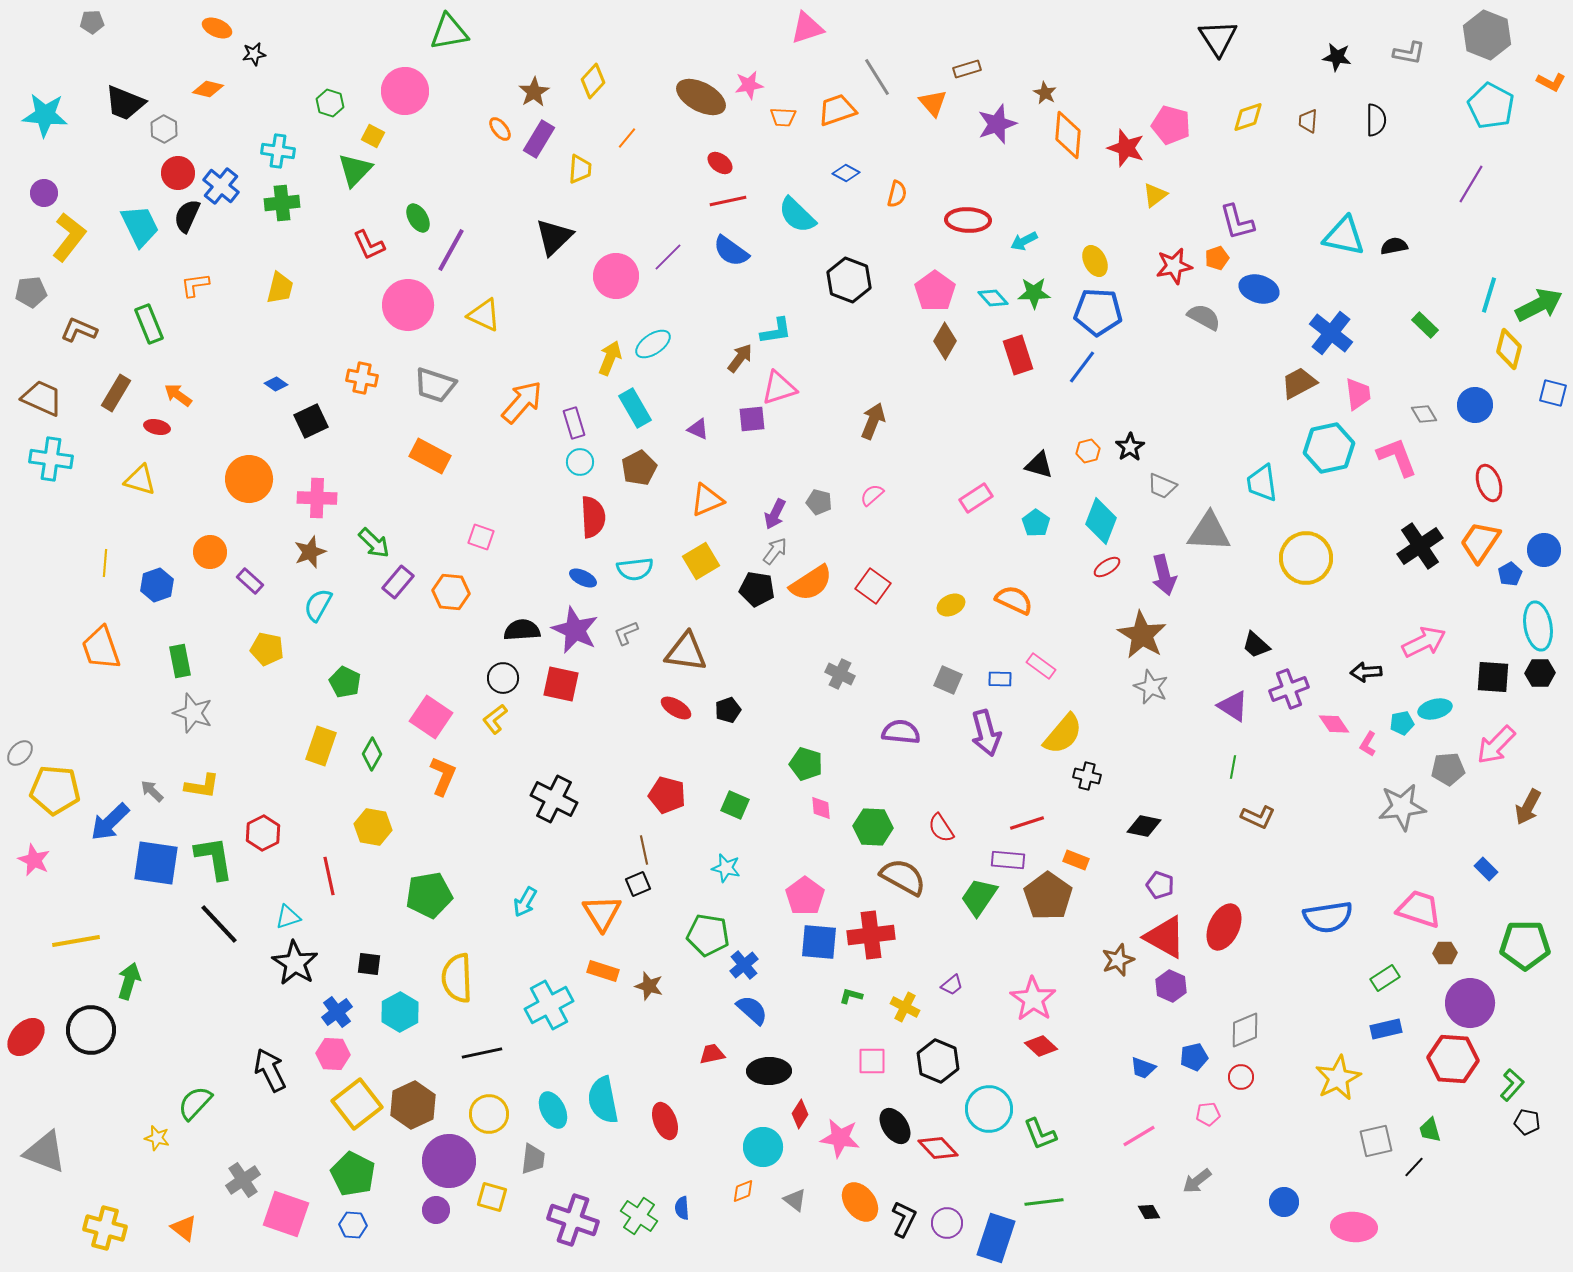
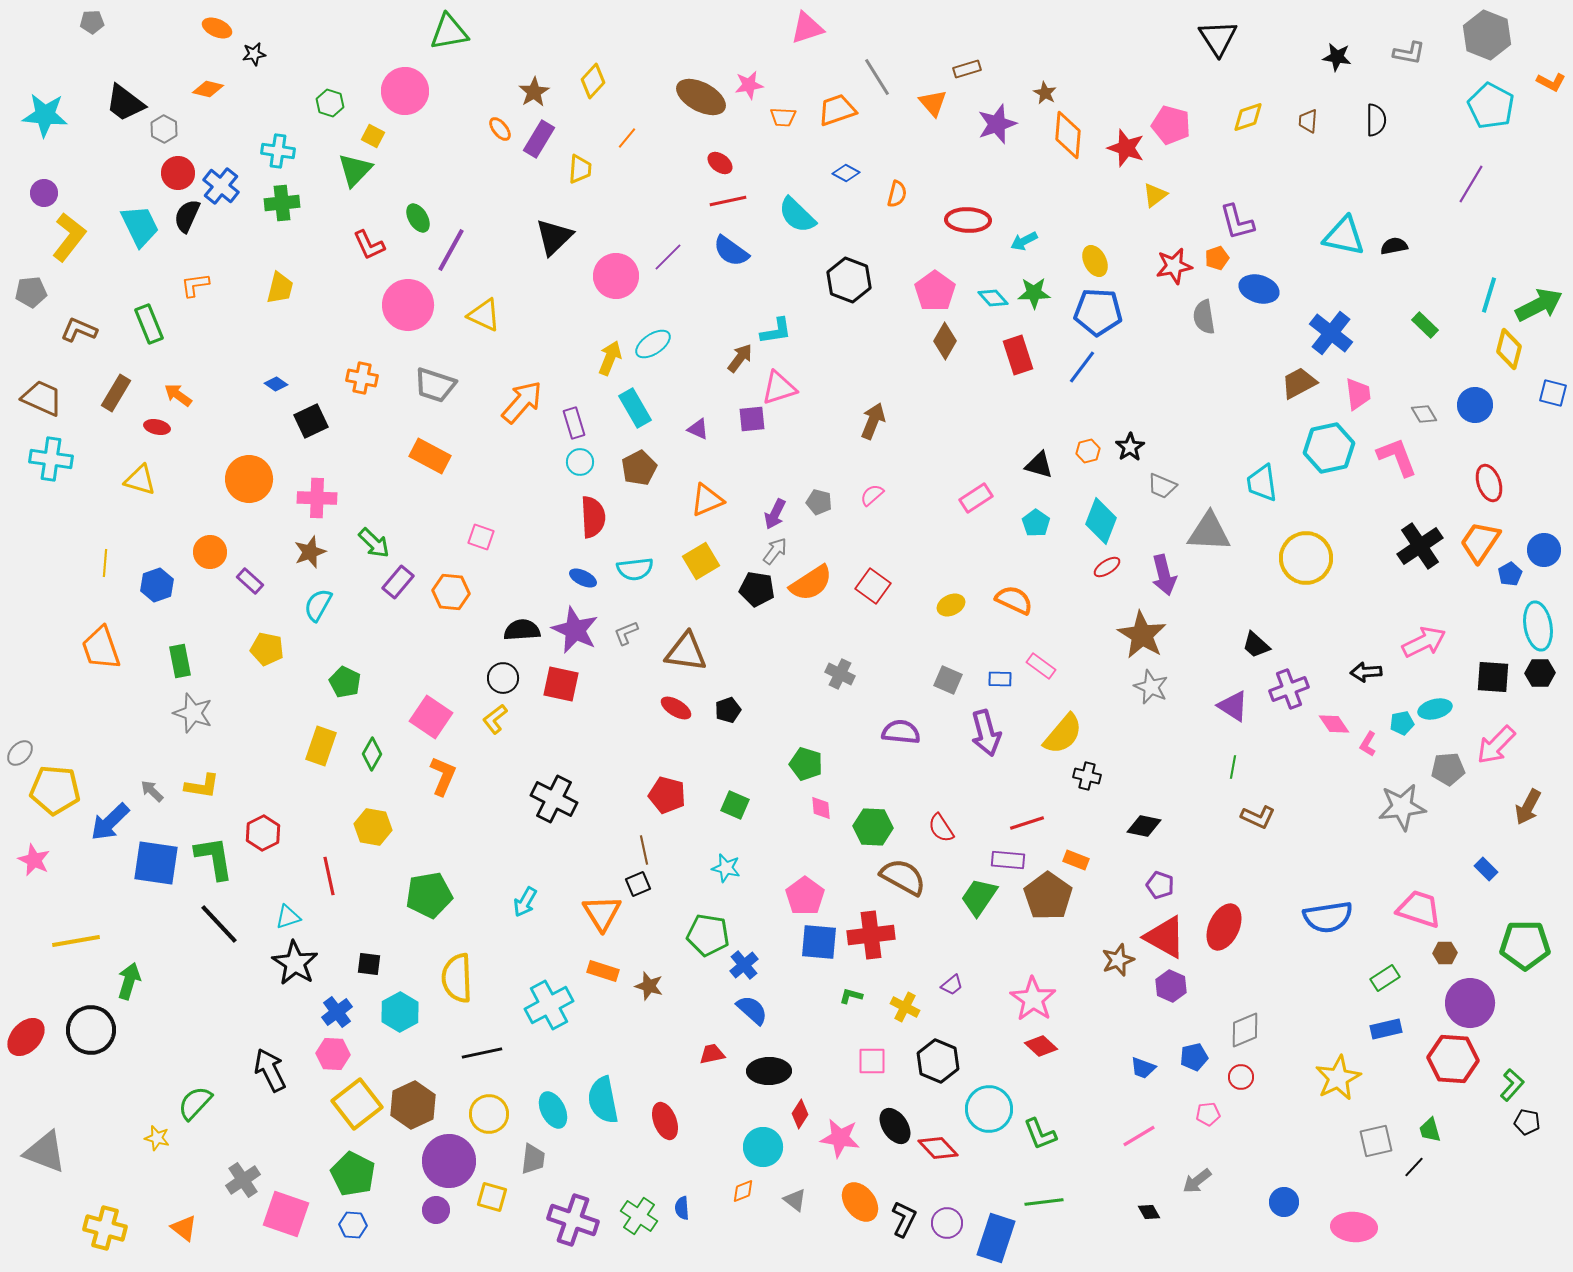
black trapezoid at (125, 103): rotated 15 degrees clockwise
gray semicircle at (1204, 317): rotated 128 degrees counterclockwise
